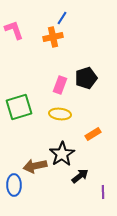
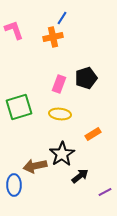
pink rectangle: moved 1 px left, 1 px up
purple line: moved 2 px right; rotated 64 degrees clockwise
